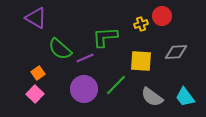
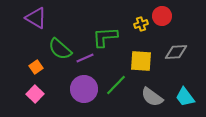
orange square: moved 2 px left, 6 px up
